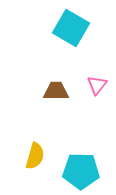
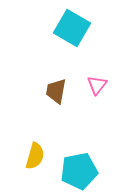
cyan square: moved 1 px right
brown trapezoid: rotated 80 degrees counterclockwise
cyan pentagon: moved 2 px left; rotated 12 degrees counterclockwise
